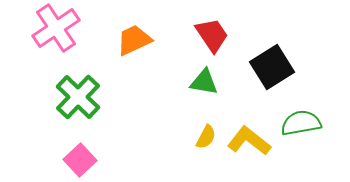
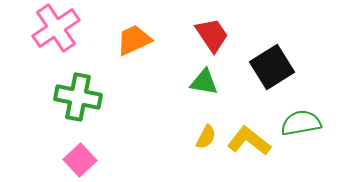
green cross: rotated 33 degrees counterclockwise
